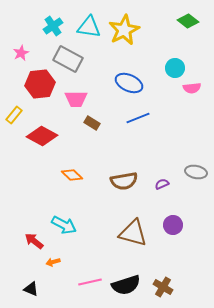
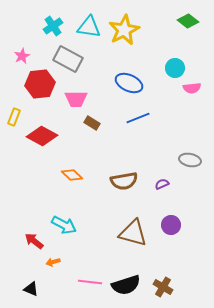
pink star: moved 1 px right, 3 px down
yellow rectangle: moved 2 px down; rotated 18 degrees counterclockwise
gray ellipse: moved 6 px left, 12 px up
purple circle: moved 2 px left
pink line: rotated 20 degrees clockwise
